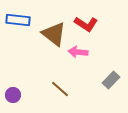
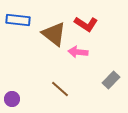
purple circle: moved 1 px left, 4 px down
